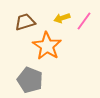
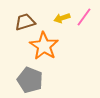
pink line: moved 4 px up
orange star: moved 3 px left
